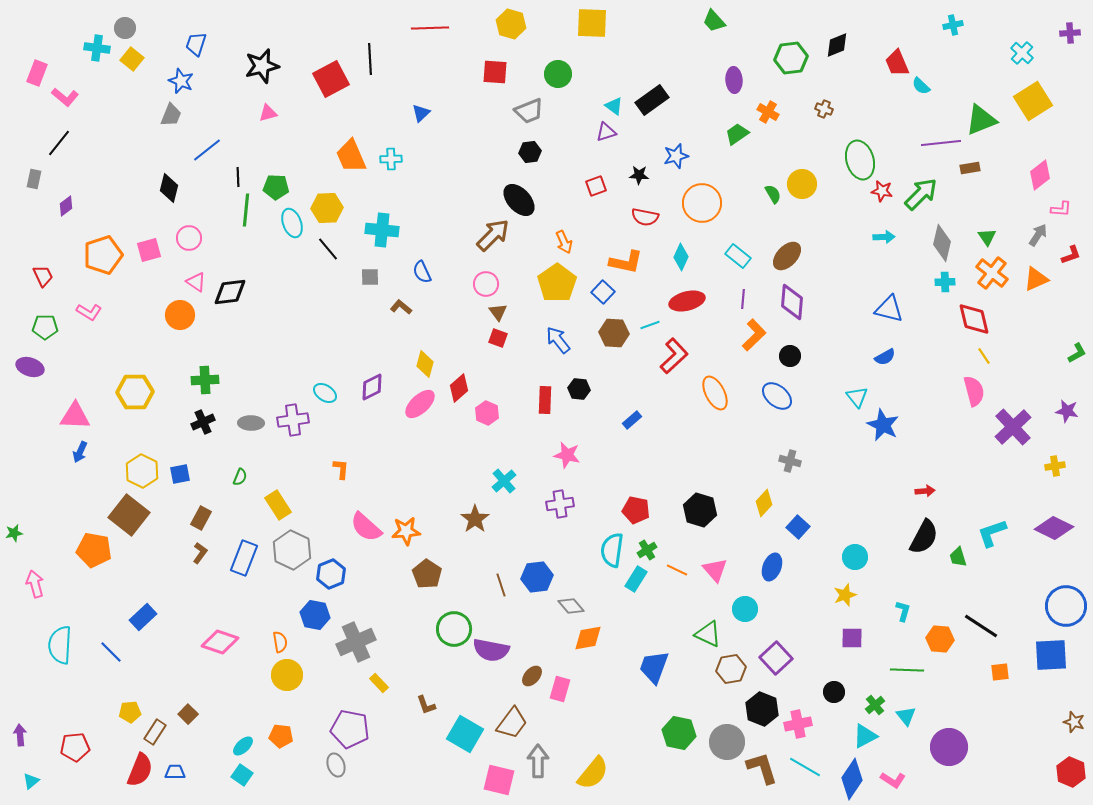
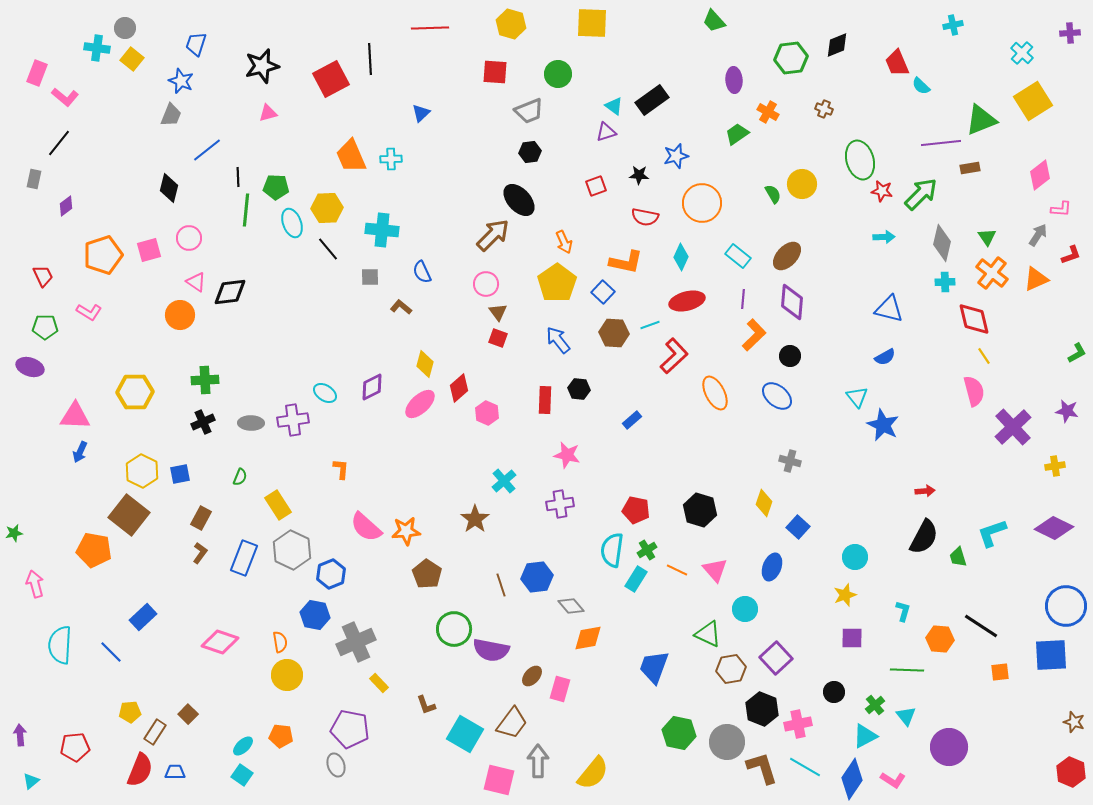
yellow diamond at (764, 503): rotated 24 degrees counterclockwise
